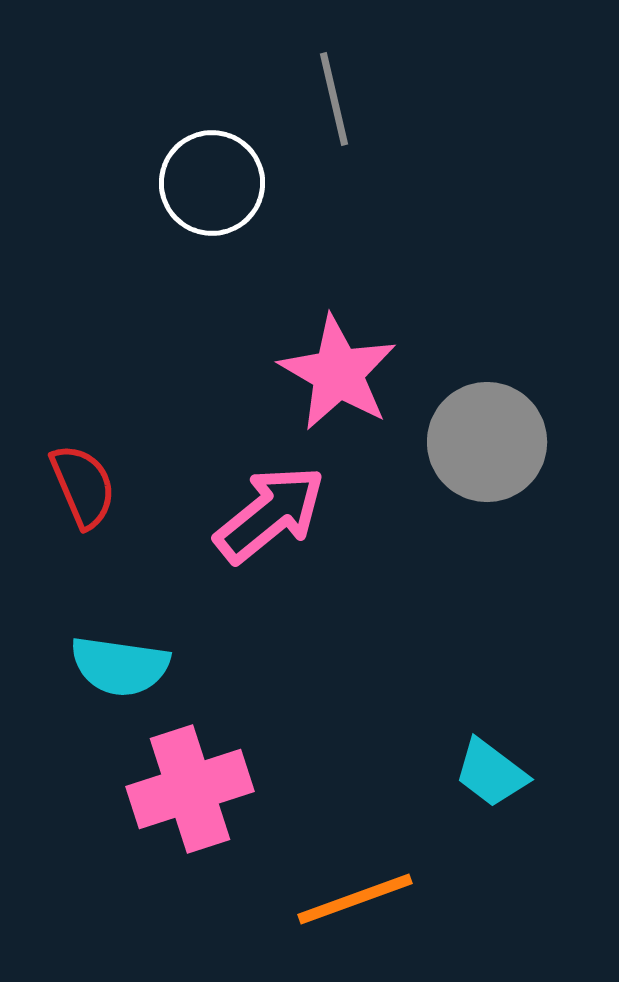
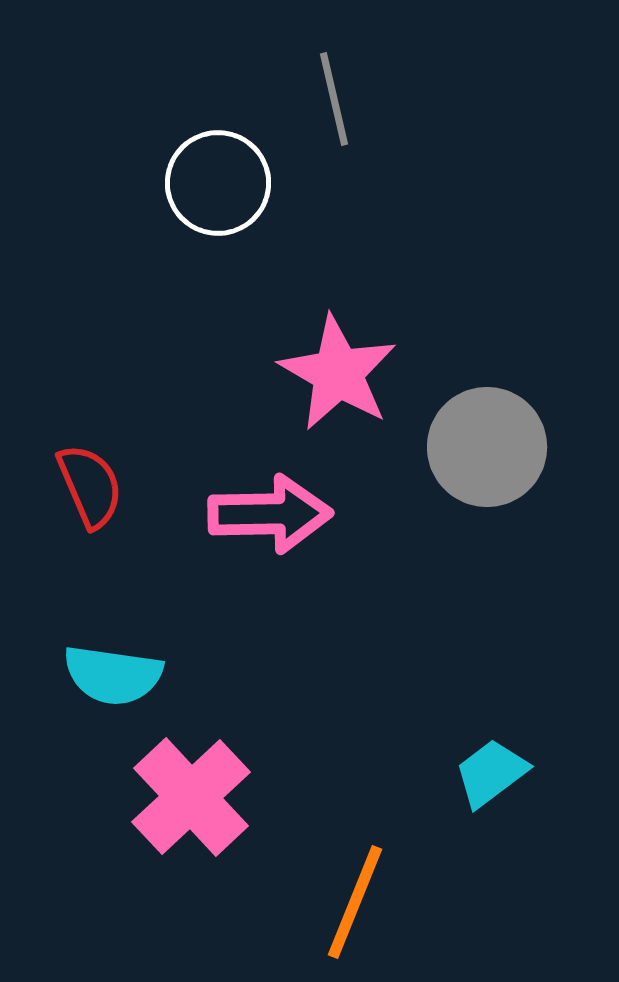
white circle: moved 6 px right
gray circle: moved 5 px down
red semicircle: moved 7 px right
pink arrow: rotated 38 degrees clockwise
cyan semicircle: moved 7 px left, 9 px down
cyan trapezoid: rotated 106 degrees clockwise
pink cross: moved 1 px right, 8 px down; rotated 25 degrees counterclockwise
orange line: moved 3 px down; rotated 48 degrees counterclockwise
